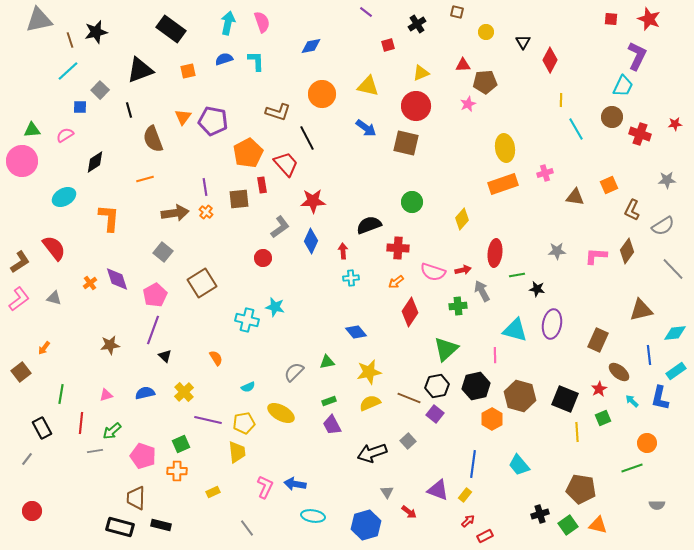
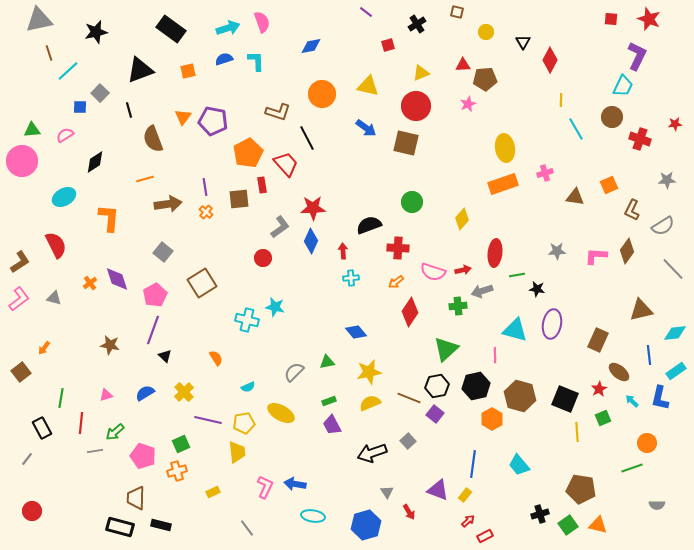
cyan arrow at (228, 23): moved 5 px down; rotated 60 degrees clockwise
brown line at (70, 40): moved 21 px left, 13 px down
brown pentagon at (485, 82): moved 3 px up
gray square at (100, 90): moved 3 px down
red cross at (640, 134): moved 5 px down
red star at (313, 201): moved 7 px down
brown arrow at (175, 213): moved 7 px left, 9 px up
red semicircle at (54, 248): moved 2 px right, 3 px up; rotated 12 degrees clockwise
gray arrow at (482, 291): rotated 80 degrees counterclockwise
brown star at (110, 345): rotated 18 degrees clockwise
blue semicircle at (145, 393): rotated 18 degrees counterclockwise
green line at (61, 394): moved 4 px down
green arrow at (112, 431): moved 3 px right, 1 px down
orange cross at (177, 471): rotated 18 degrees counterclockwise
red arrow at (409, 512): rotated 21 degrees clockwise
